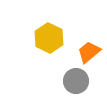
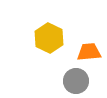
orange trapezoid: rotated 35 degrees clockwise
